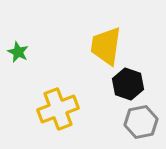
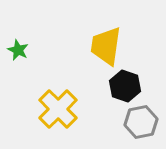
green star: moved 2 px up
black hexagon: moved 3 px left, 2 px down
yellow cross: rotated 24 degrees counterclockwise
